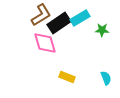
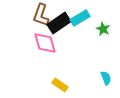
brown L-shape: rotated 140 degrees clockwise
green star: moved 1 px right, 1 px up; rotated 24 degrees clockwise
yellow rectangle: moved 7 px left, 8 px down; rotated 14 degrees clockwise
